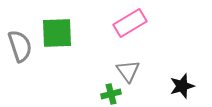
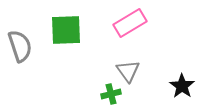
green square: moved 9 px right, 3 px up
black star: rotated 20 degrees counterclockwise
